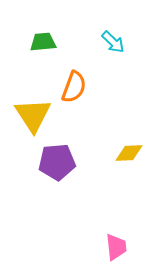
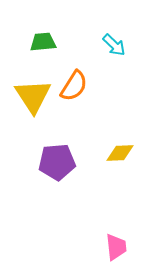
cyan arrow: moved 1 px right, 3 px down
orange semicircle: moved 1 px up; rotated 12 degrees clockwise
yellow triangle: moved 19 px up
yellow diamond: moved 9 px left
